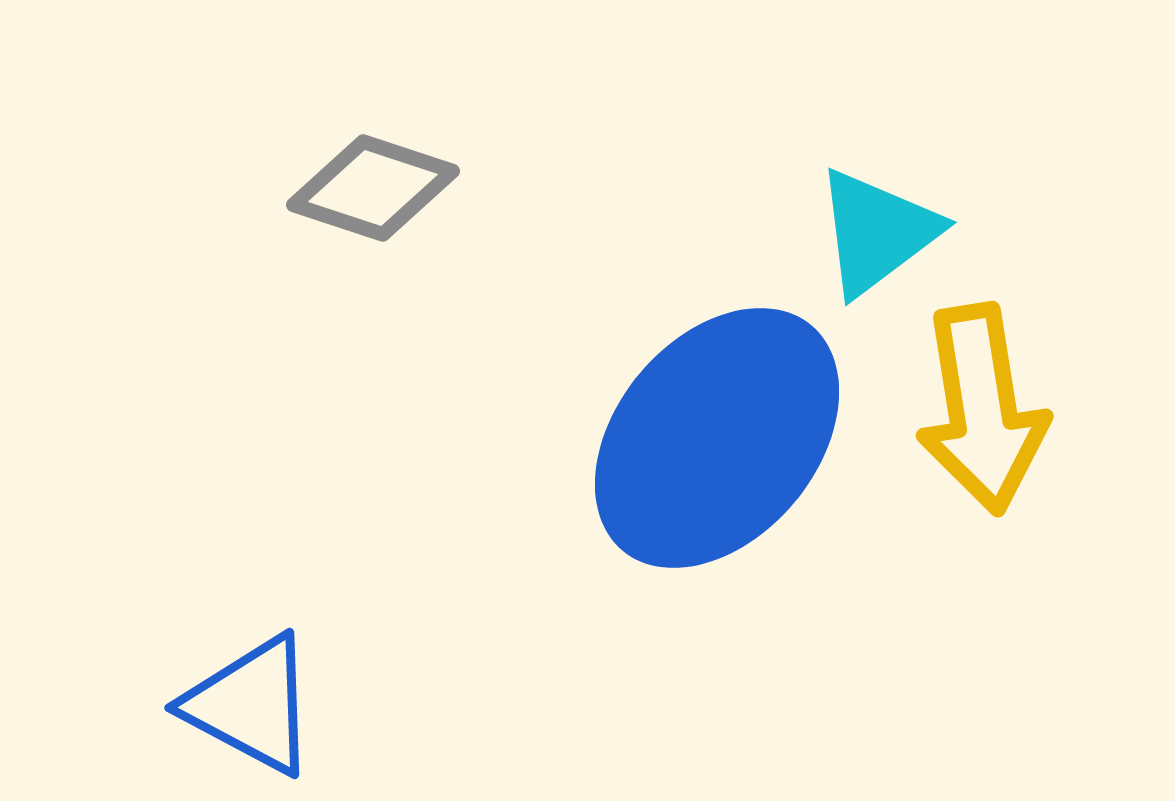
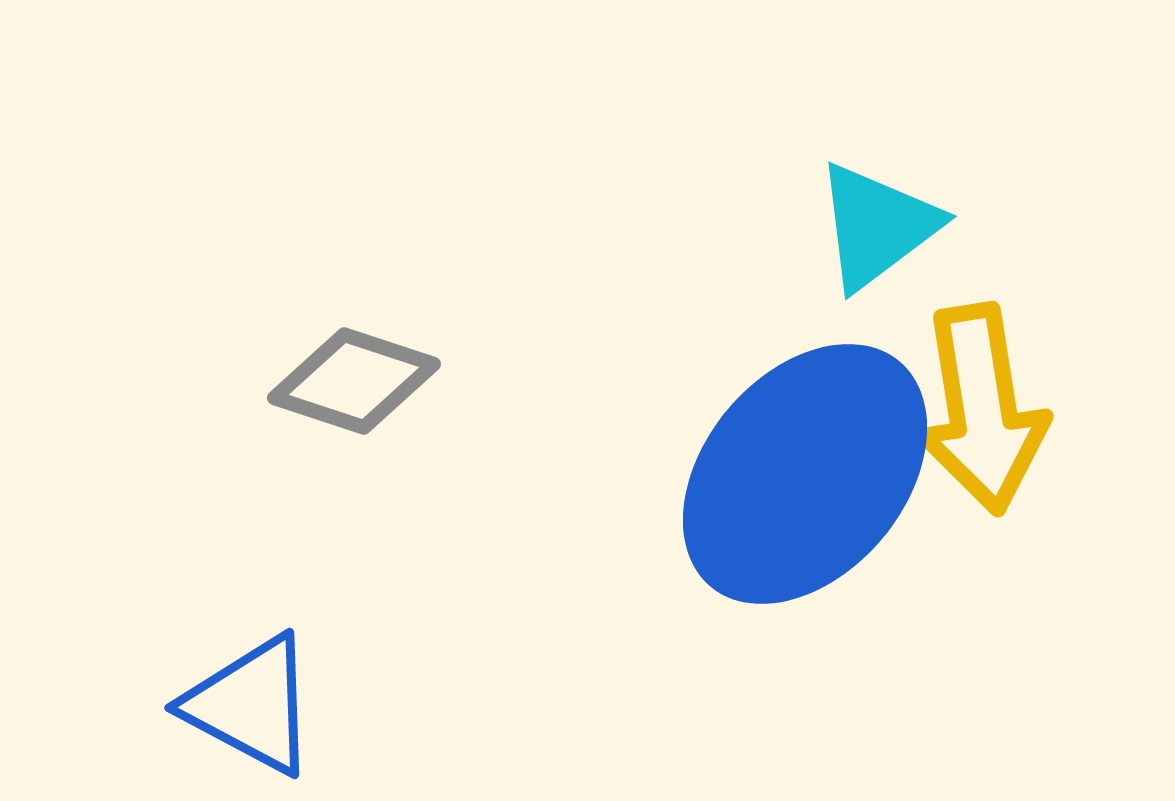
gray diamond: moved 19 px left, 193 px down
cyan triangle: moved 6 px up
blue ellipse: moved 88 px right, 36 px down
